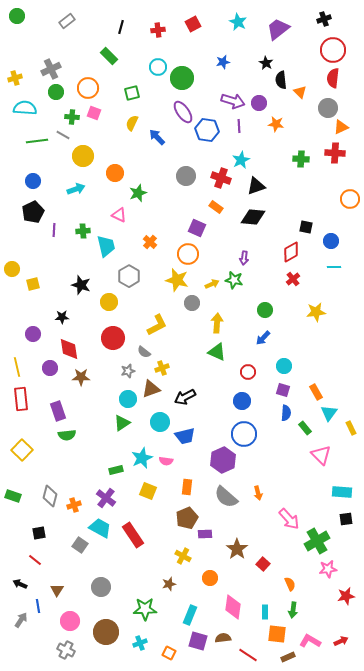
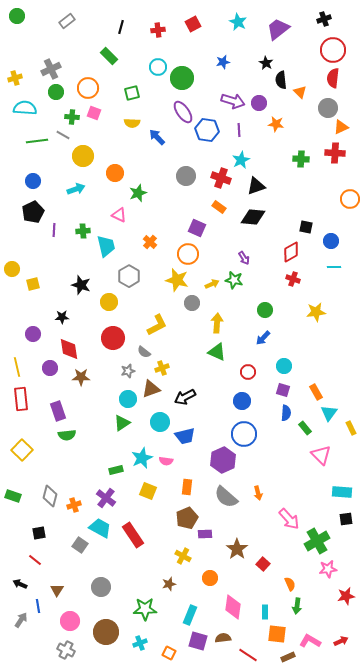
yellow semicircle at (132, 123): rotated 112 degrees counterclockwise
purple line at (239, 126): moved 4 px down
orange rectangle at (216, 207): moved 3 px right
purple arrow at (244, 258): rotated 40 degrees counterclockwise
red cross at (293, 279): rotated 32 degrees counterclockwise
green arrow at (293, 610): moved 4 px right, 4 px up
